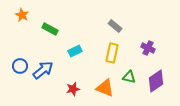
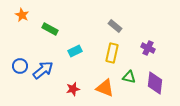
purple diamond: moved 1 px left, 2 px down; rotated 50 degrees counterclockwise
